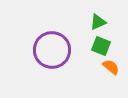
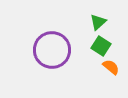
green triangle: rotated 18 degrees counterclockwise
green square: rotated 12 degrees clockwise
